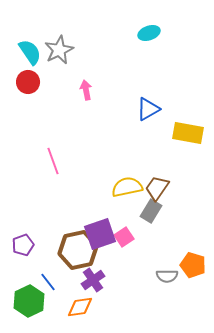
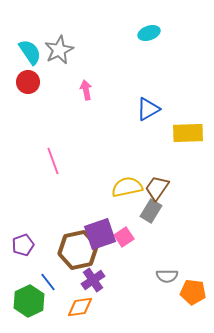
yellow rectangle: rotated 12 degrees counterclockwise
orange pentagon: moved 27 px down; rotated 10 degrees counterclockwise
